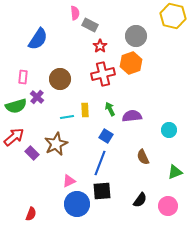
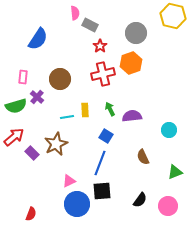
gray circle: moved 3 px up
